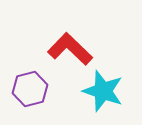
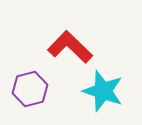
red L-shape: moved 2 px up
